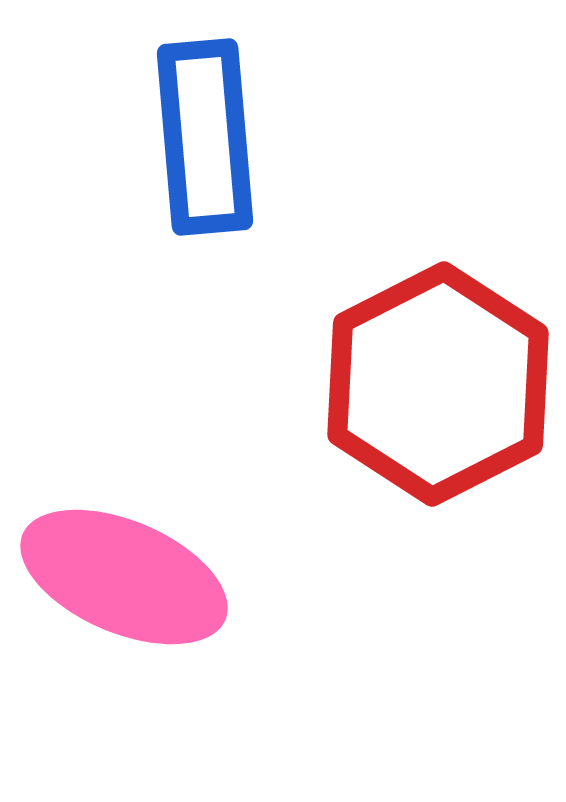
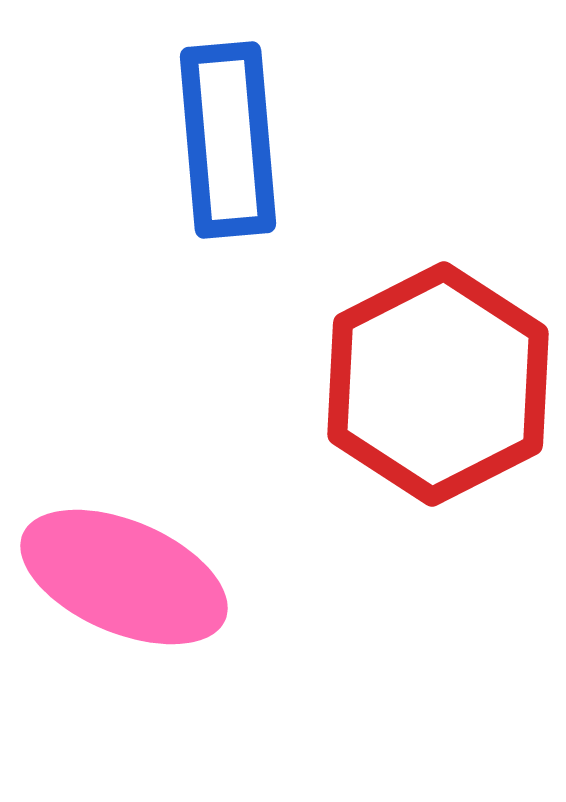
blue rectangle: moved 23 px right, 3 px down
